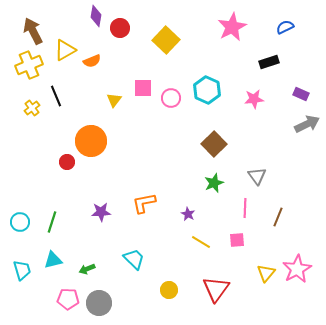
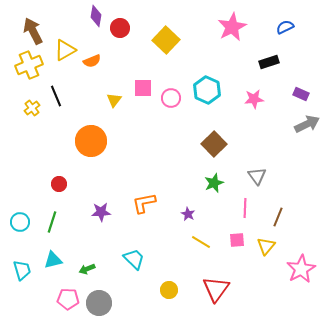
red circle at (67, 162): moved 8 px left, 22 px down
pink star at (297, 269): moved 4 px right
yellow triangle at (266, 273): moved 27 px up
